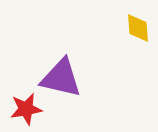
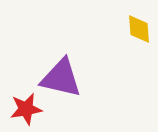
yellow diamond: moved 1 px right, 1 px down
